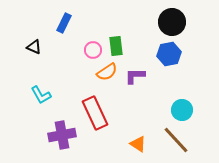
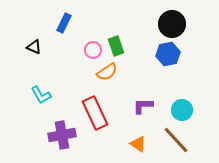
black circle: moved 2 px down
green rectangle: rotated 12 degrees counterclockwise
blue hexagon: moved 1 px left
purple L-shape: moved 8 px right, 30 px down
